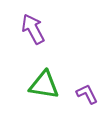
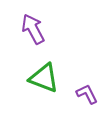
green triangle: moved 7 px up; rotated 12 degrees clockwise
